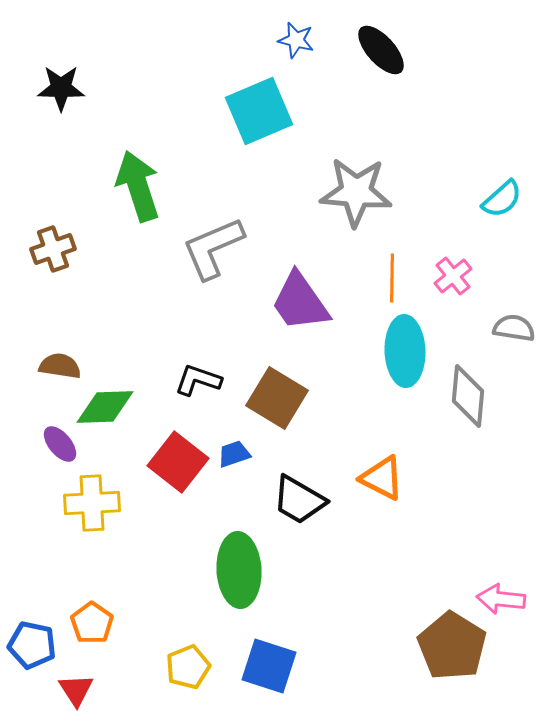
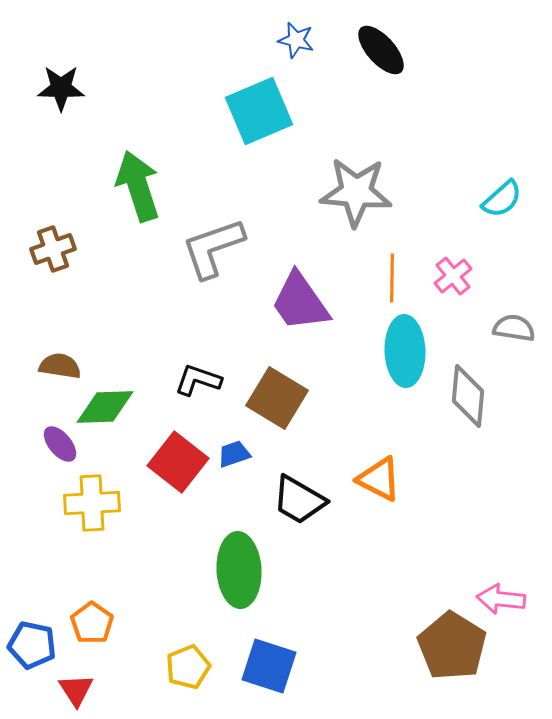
gray L-shape: rotated 4 degrees clockwise
orange triangle: moved 3 px left, 1 px down
